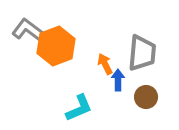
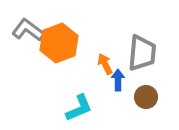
orange hexagon: moved 3 px right, 3 px up
